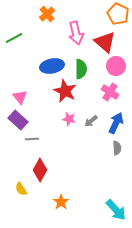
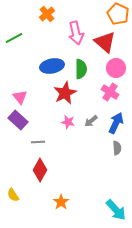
pink circle: moved 2 px down
red star: moved 2 px down; rotated 20 degrees clockwise
pink star: moved 1 px left, 3 px down
gray line: moved 6 px right, 3 px down
yellow semicircle: moved 8 px left, 6 px down
